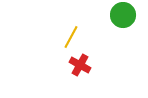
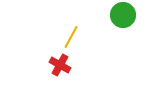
red cross: moved 20 px left
